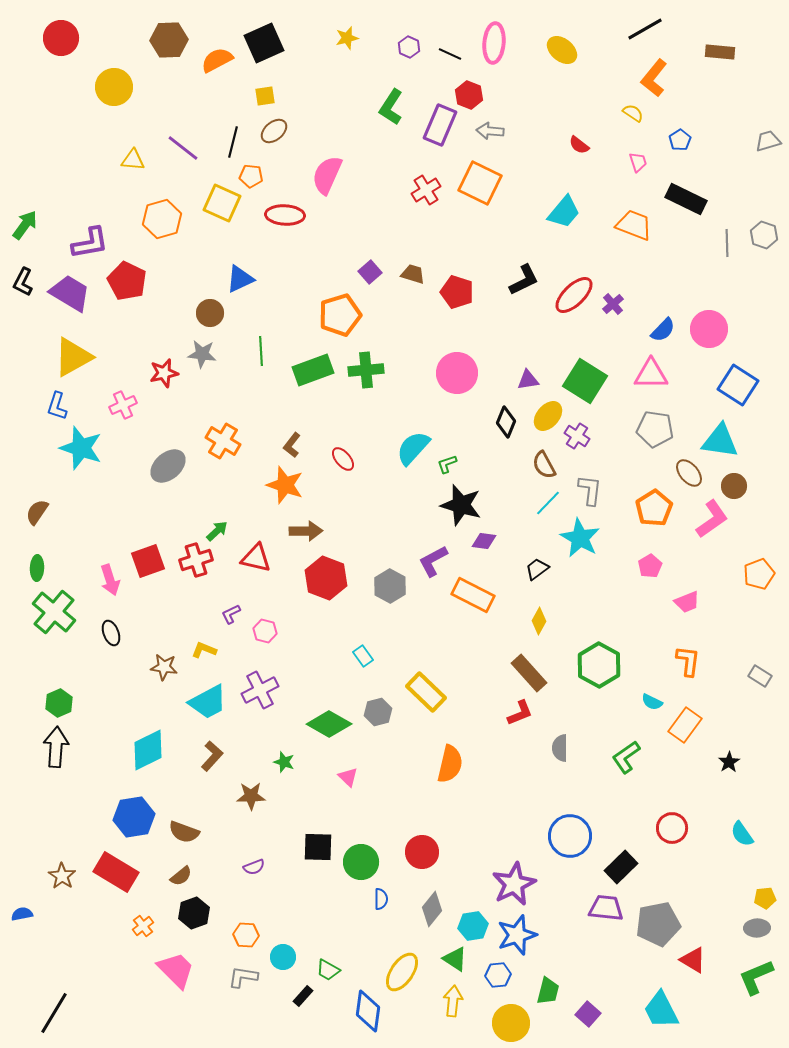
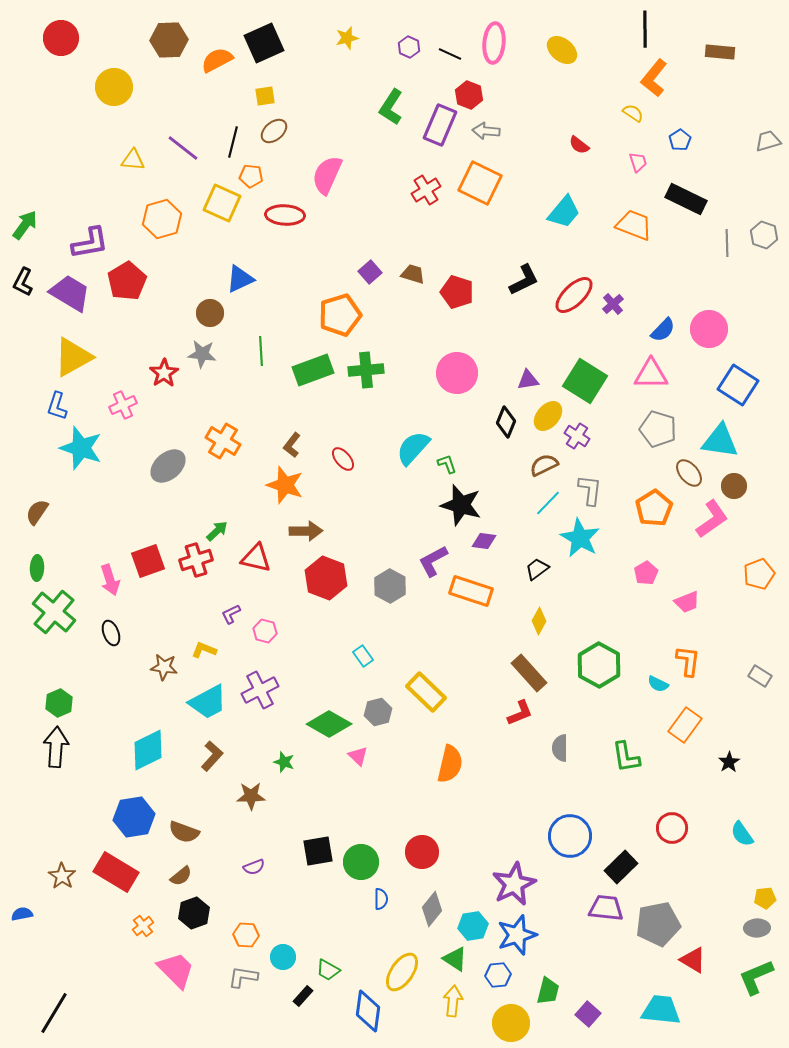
black line at (645, 29): rotated 60 degrees counterclockwise
gray arrow at (490, 131): moved 4 px left
red pentagon at (127, 281): rotated 15 degrees clockwise
red star at (164, 373): rotated 20 degrees counterclockwise
gray pentagon at (655, 429): moved 3 px right; rotated 9 degrees clockwise
green L-shape at (447, 464): rotated 90 degrees clockwise
brown semicircle at (544, 465): rotated 92 degrees clockwise
pink pentagon at (650, 566): moved 4 px left, 7 px down
orange rectangle at (473, 595): moved 2 px left, 4 px up; rotated 9 degrees counterclockwise
cyan semicircle at (652, 702): moved 6 px right, 18 px up
green L-shape at (626, 757): rotated 64 degrees counterclockwise
pink triangle at (348, 777): moved 10 px right, 21 px up
black square at (318, 847): moved 4 px down; rotated 12 degrees counterclockwise
cyan trapezoid at (661, 1010): rotated 123 degrees clockwise
